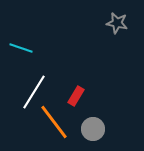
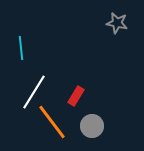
cyan line: rotated 65 degrees clockwise
orange line: moved 2 px left
gray circle: moved 1 px left, 3 px up
